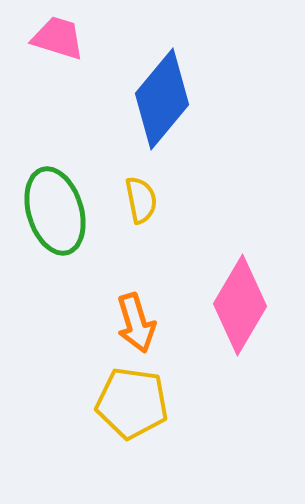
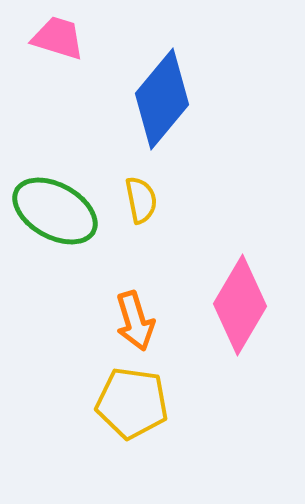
green ellipse: rotated 44 degrees counterclockwise
orange arrow: moved 1 px left, 2 px up
